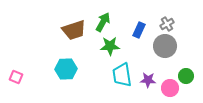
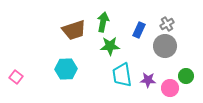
green arrow: rotated 18 degrees counterclockwise
pink square: rotated 16 degrees clockwise
